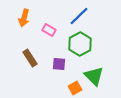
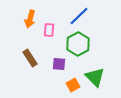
orange arrow: moved 6 px right, 1 px down
pink rectangle: rotated 64 degrees clockwise
green hexagon: moved 2 px left
green triangle: moved 1 px right, 1 px down
orange square: moved 2 px left, 3 px up
